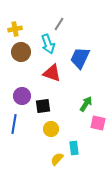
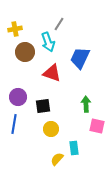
cyan arrow: moved 2 px up
brown circle: moved 4 px right
purple circle: moved 4 px left, 1 px down
green arrow: rotated 35 degrees counterclockwise
pink square: moved 1 px left, 3 px down
